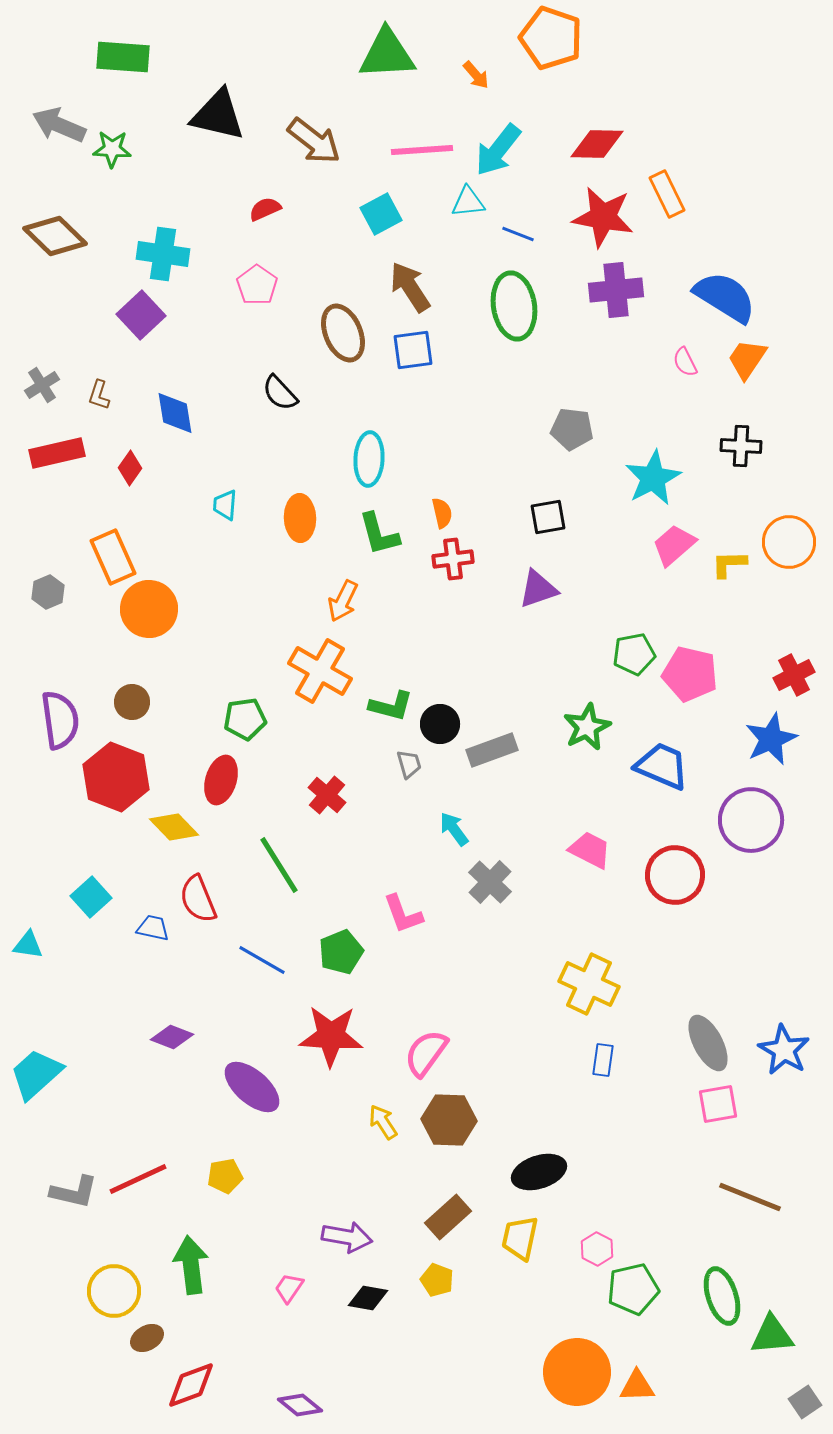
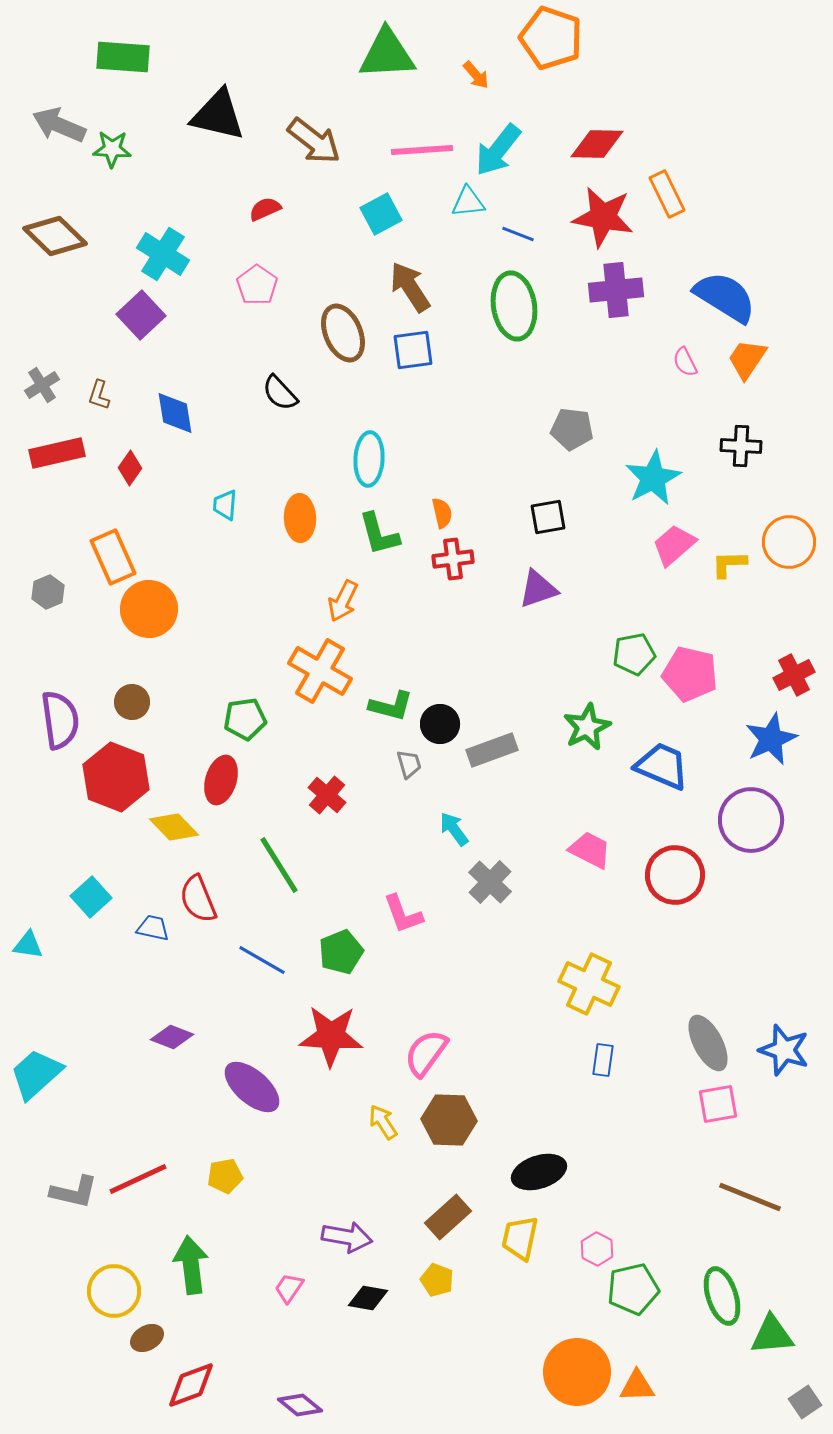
cyan cross at (163, 254): rotated 24 degrees clockwise
blue star at (784, 1050): rotated 12 degrees counterclockwise
